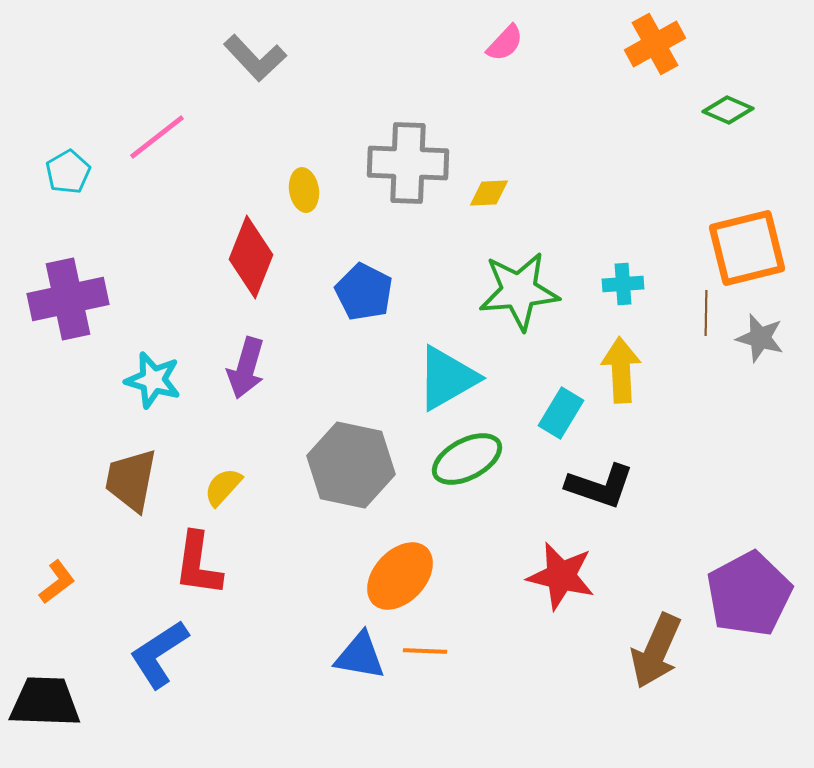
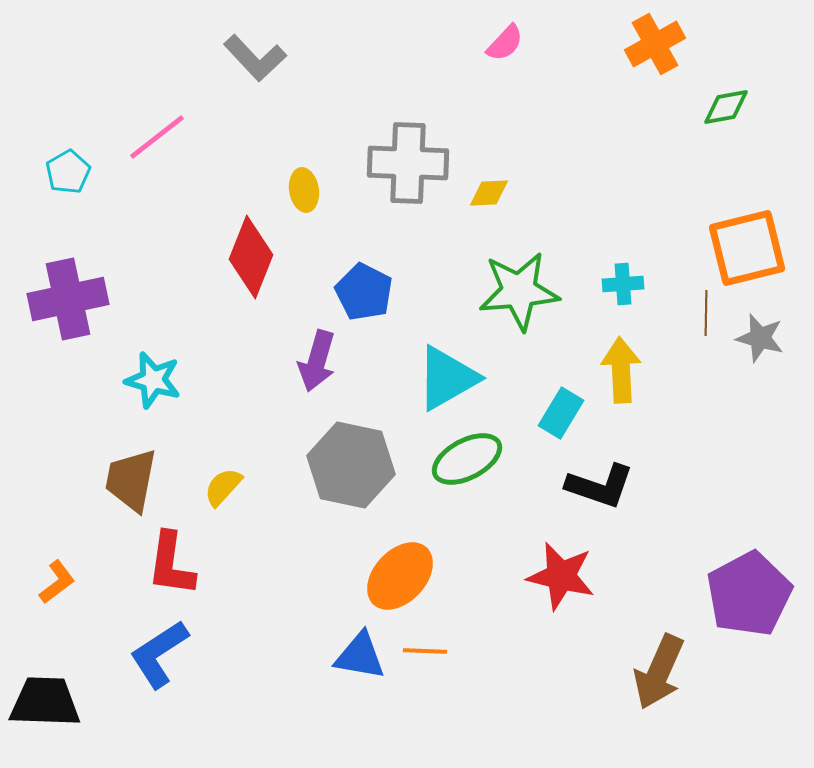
green diamond: moved 2 px left, 3 px up; rotated 33 degrees counterclockwise
purple arrow: moved 71 px right, 7 px up
red L-shape: moved 27 px left
brown arrow: moved 3 px right, 21 px down
